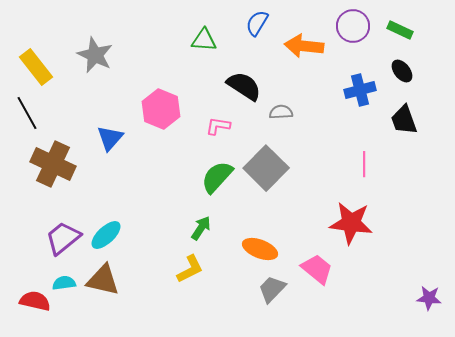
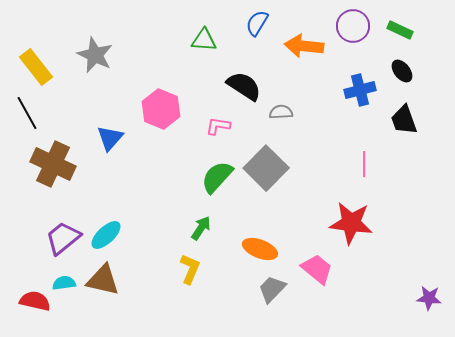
yellow L-shape: rotated 40 degrees counterclockwise
